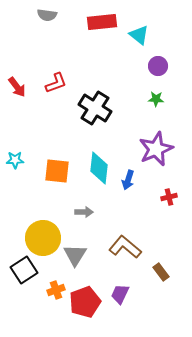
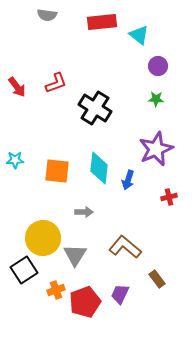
brown rectangle: moved 4 px left, 7 px down
